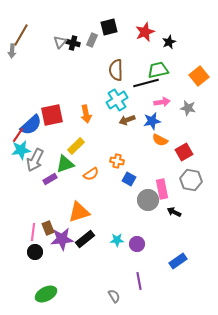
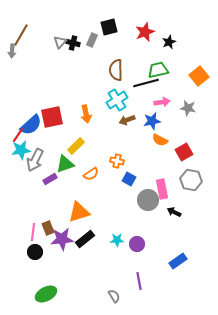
red square at (52, 115): moved 2 px down
